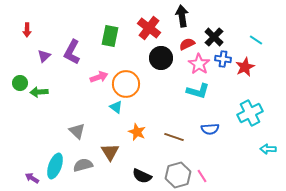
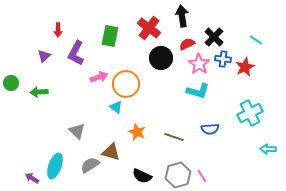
red arrow: moved 31 px right
purple L-shape: moved 4 px right, 1 px down
green circle: moved 9 px left
brown triangle: moved 1 px right; rotated 42 degrees counterclockwise
gray semicircle: moved 7 px right; rotated 18 degrees counterclockwise
